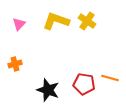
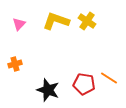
orange line: moved 1 px left; rotated 18 degrees clockwise
